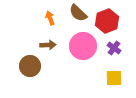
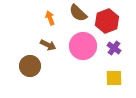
brown arrow: rotated 28 degrees clockwise
